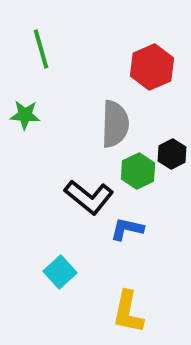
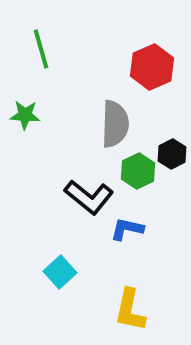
yellow L-shape: moved 2 px right, 2 px up
